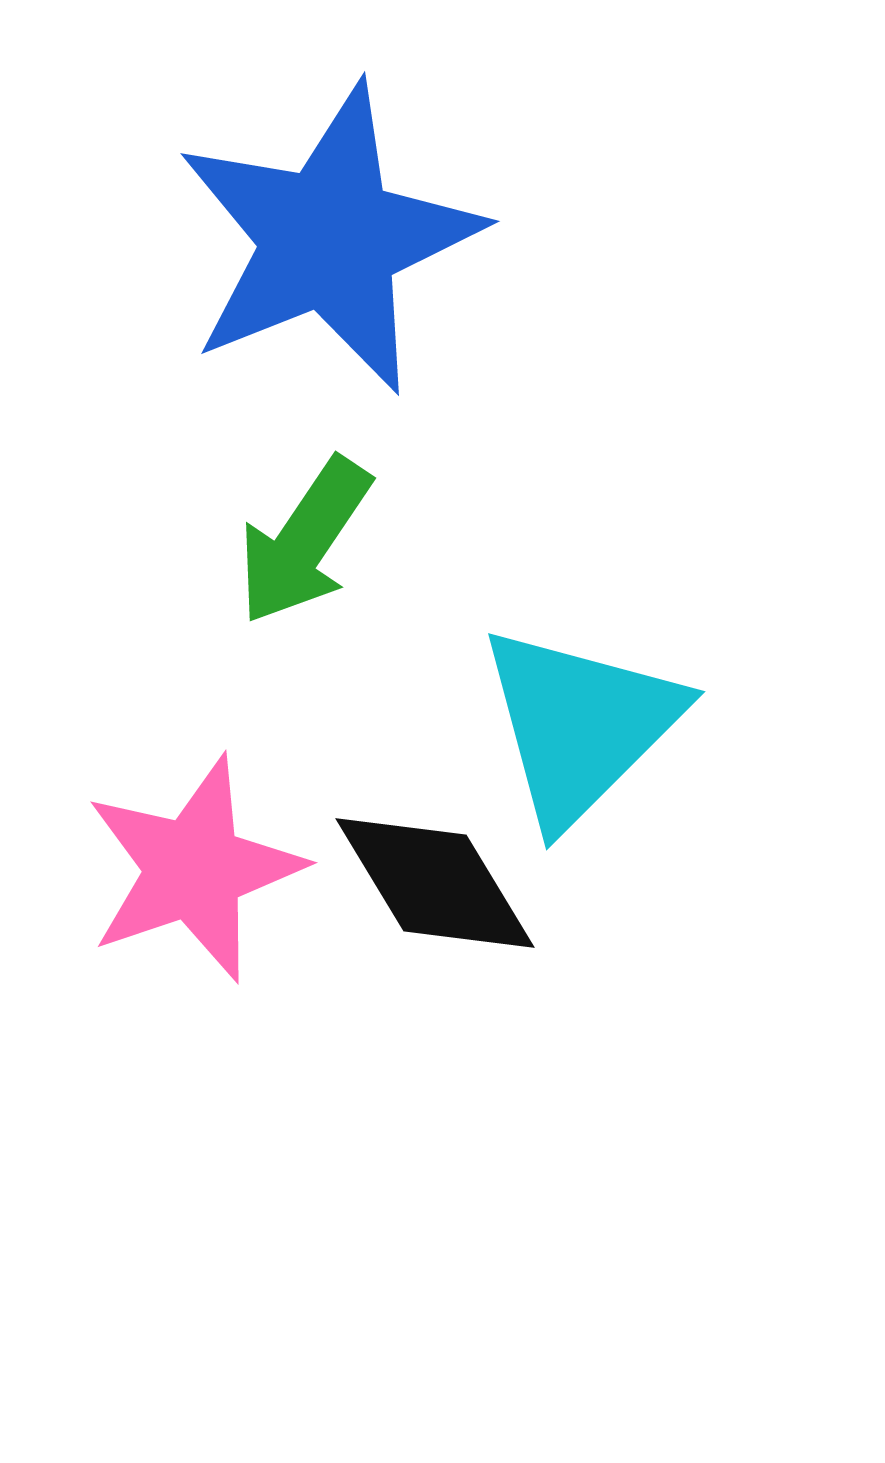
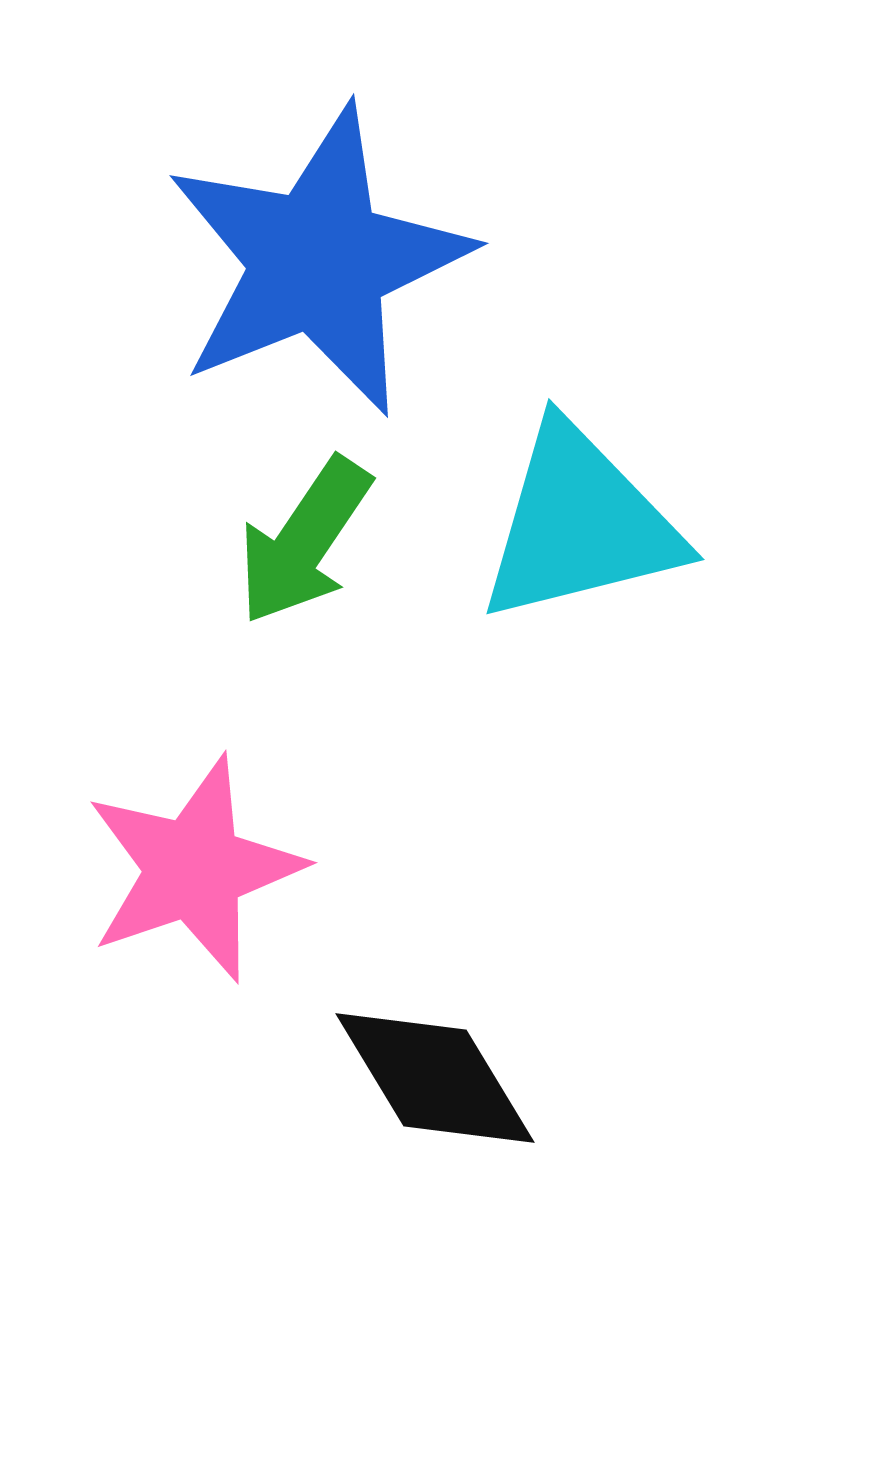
blue star: moved 11 px left, 22 px down
cyan triangle: moved 201 px up; rotated 31 degrees clockwise
black diamond: moved 195 px down
